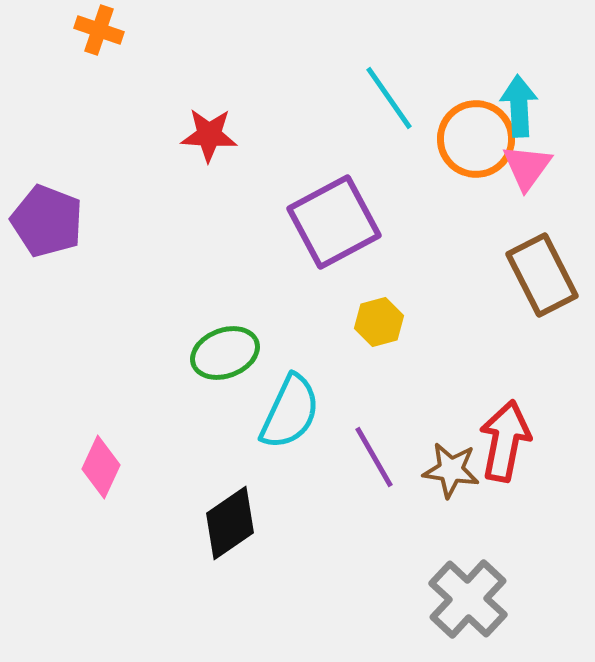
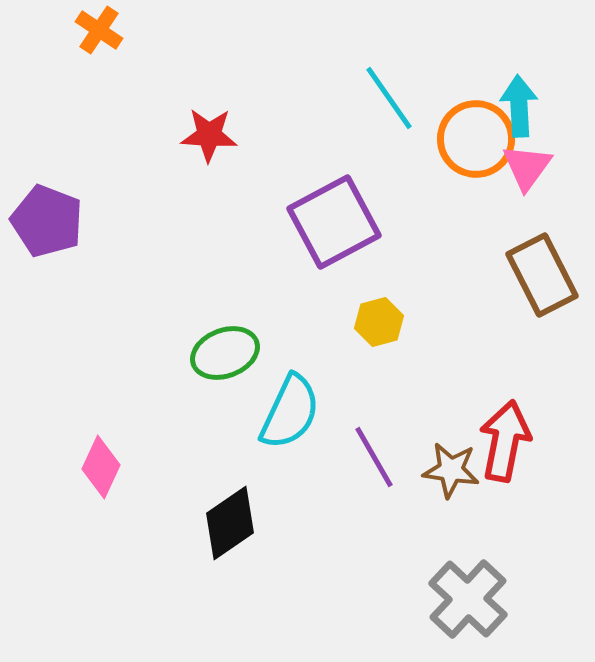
orange cross: rotated 15 degrees clockwise
